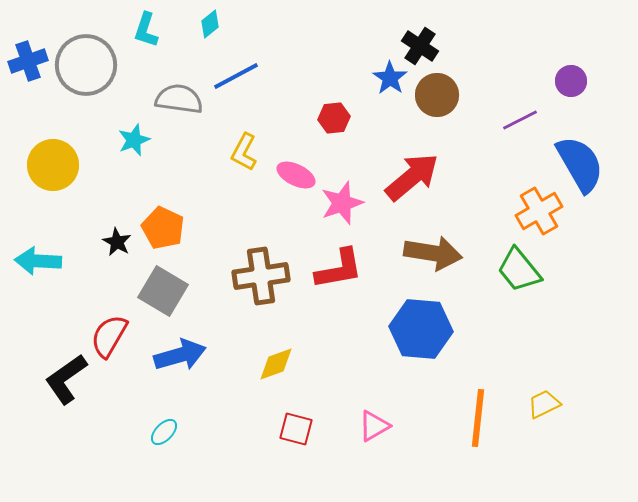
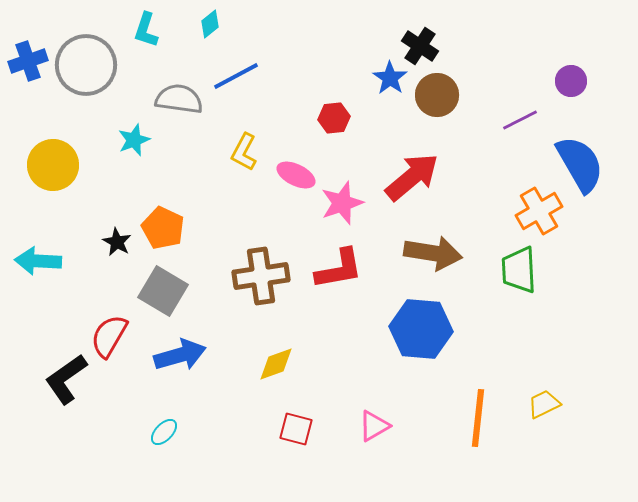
green trapezoid: rotated 36 degrees clockwise
